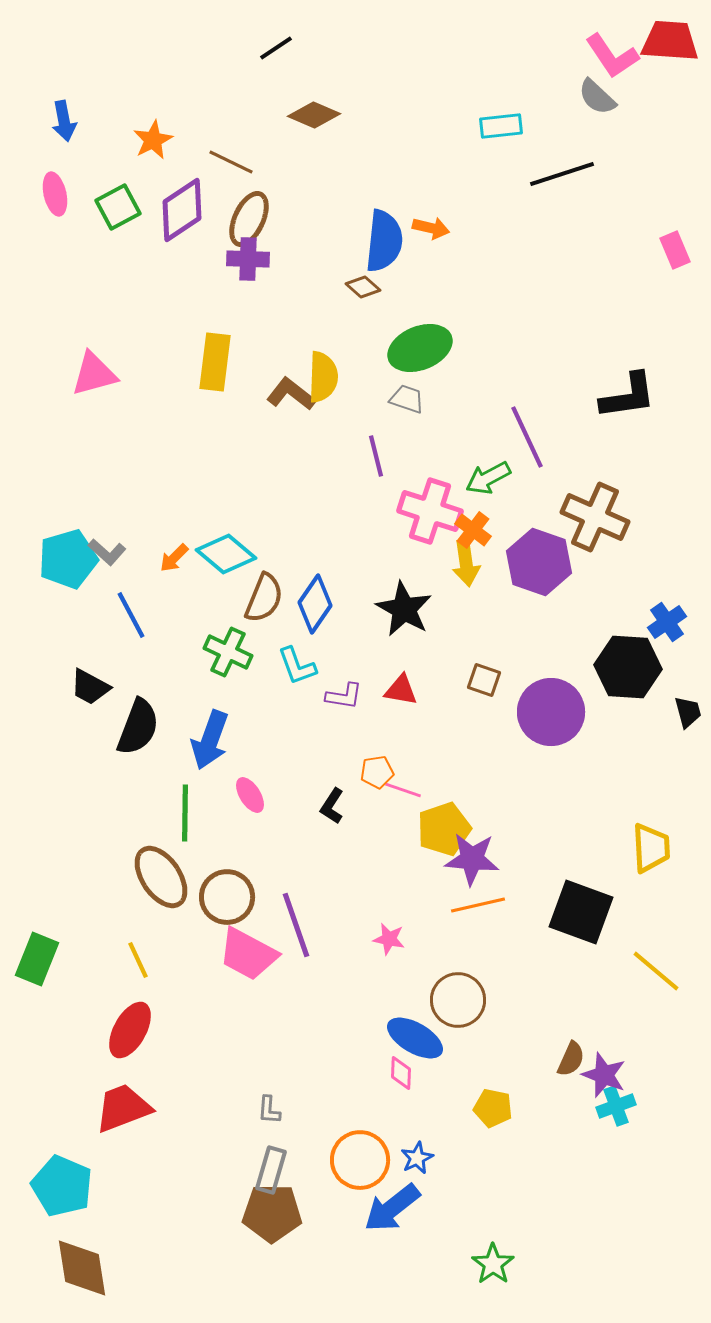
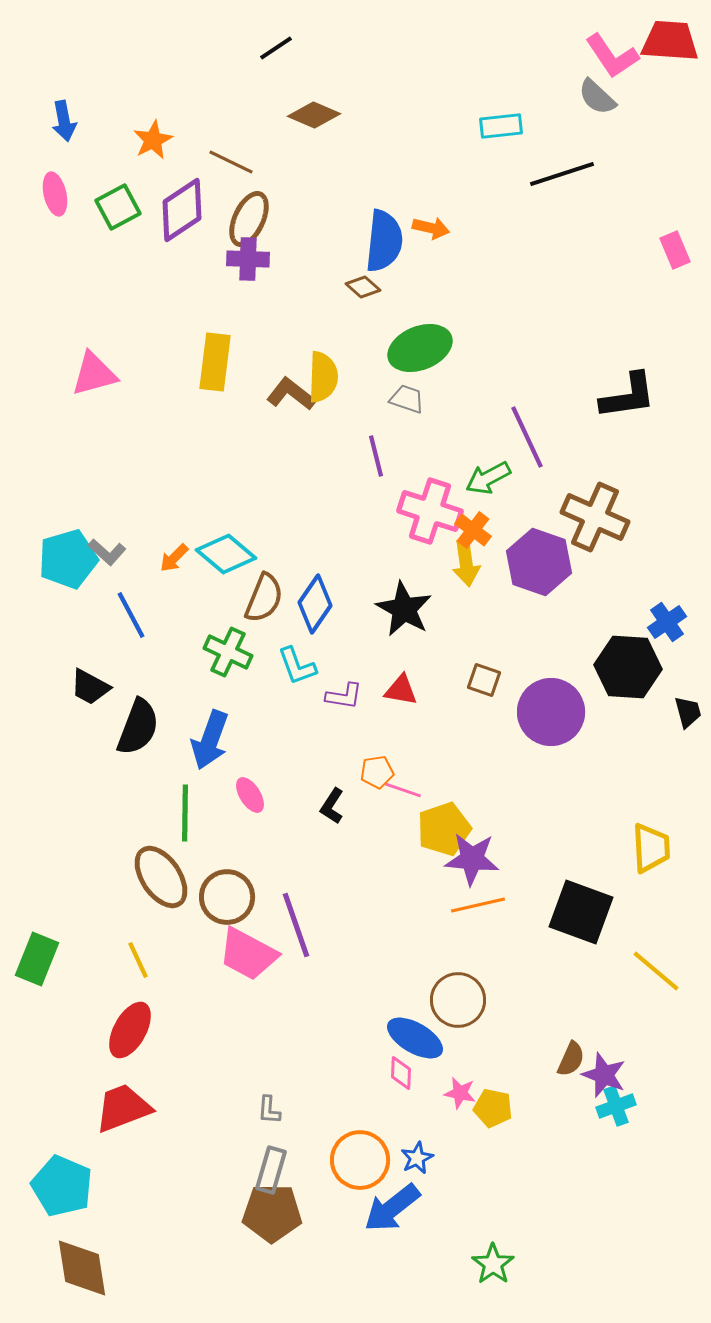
pink star at (389, 939): moved 71 px right, 154 px down
